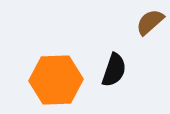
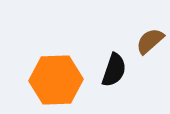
brown semicircle: moved 19 px down
